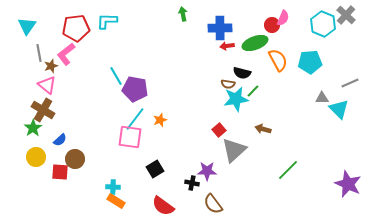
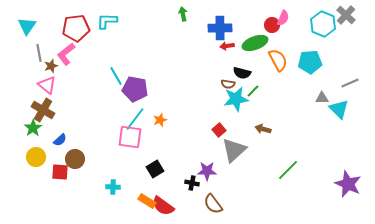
orange rectangle at (116, 201): moved 31 px right
